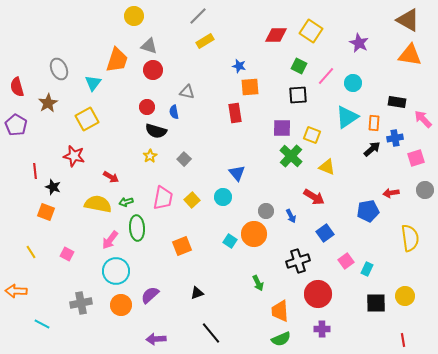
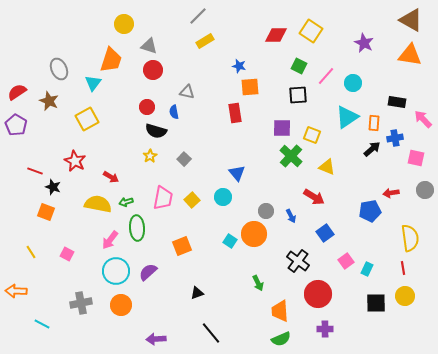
yellow circle at (134, 16): moved 10 px left, 8 px down
brown triangle at (408, 20): moved 3 px right
purple star at (359, 43): moved 5 px right
orange trapezoid at (117, 60): moved 6 px left
red semicircle at (17, 87): moved 5 px down; rotated 72 degrees clockwise
brown star at (48, 103): moved 1 px right, 2 px up; rotated 18 degrees counterclockwise
red star at (74, 156): moved 1 px right, 5 px down; rotated 15 degrees clockwise
pink square at (416, 158): rotated 30 degrees clockwise
red line at (35, 171): rotated 63 degrees counterclockwise
blue pentagon at (368, 211): moved 2 px right
black cross at (298, 261): rotated 35 degrees counterclockwise
purple semicircle at (150, 295): moved 2 px left, 23 px up
purple cross at (322, 329): moved 3 px right
red line at (403, 340): moved 72 px up
